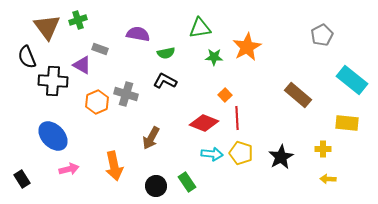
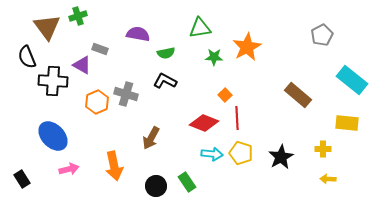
green cross: moved 4 px up
